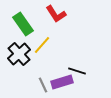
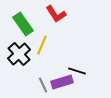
yellow line: rotated 18 degrees counterclockwise
